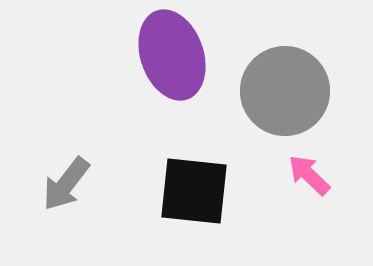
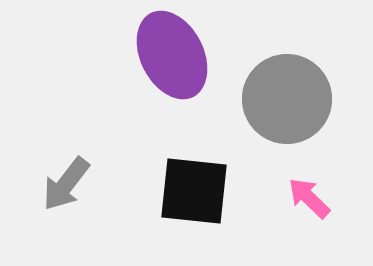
purple ellipse: rotated 8 degrees counterclockwise
gray circle: moved 2 px right, 8 px down
pink arrow: moved 23 px down
